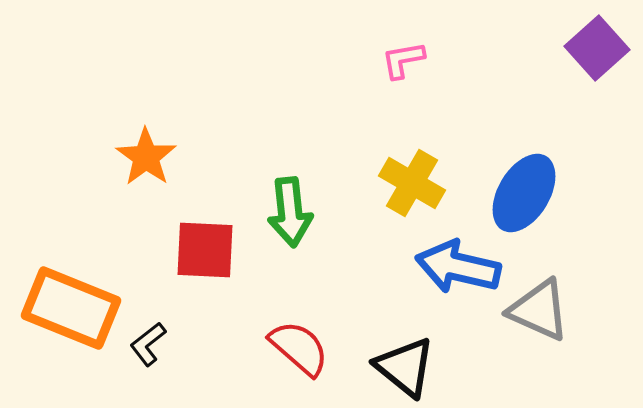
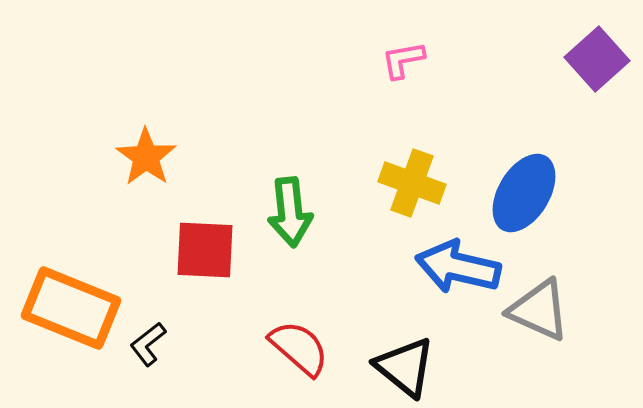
purple square: moved 11 px down
yellow cross: rotated 10 degrees counterclockwise
